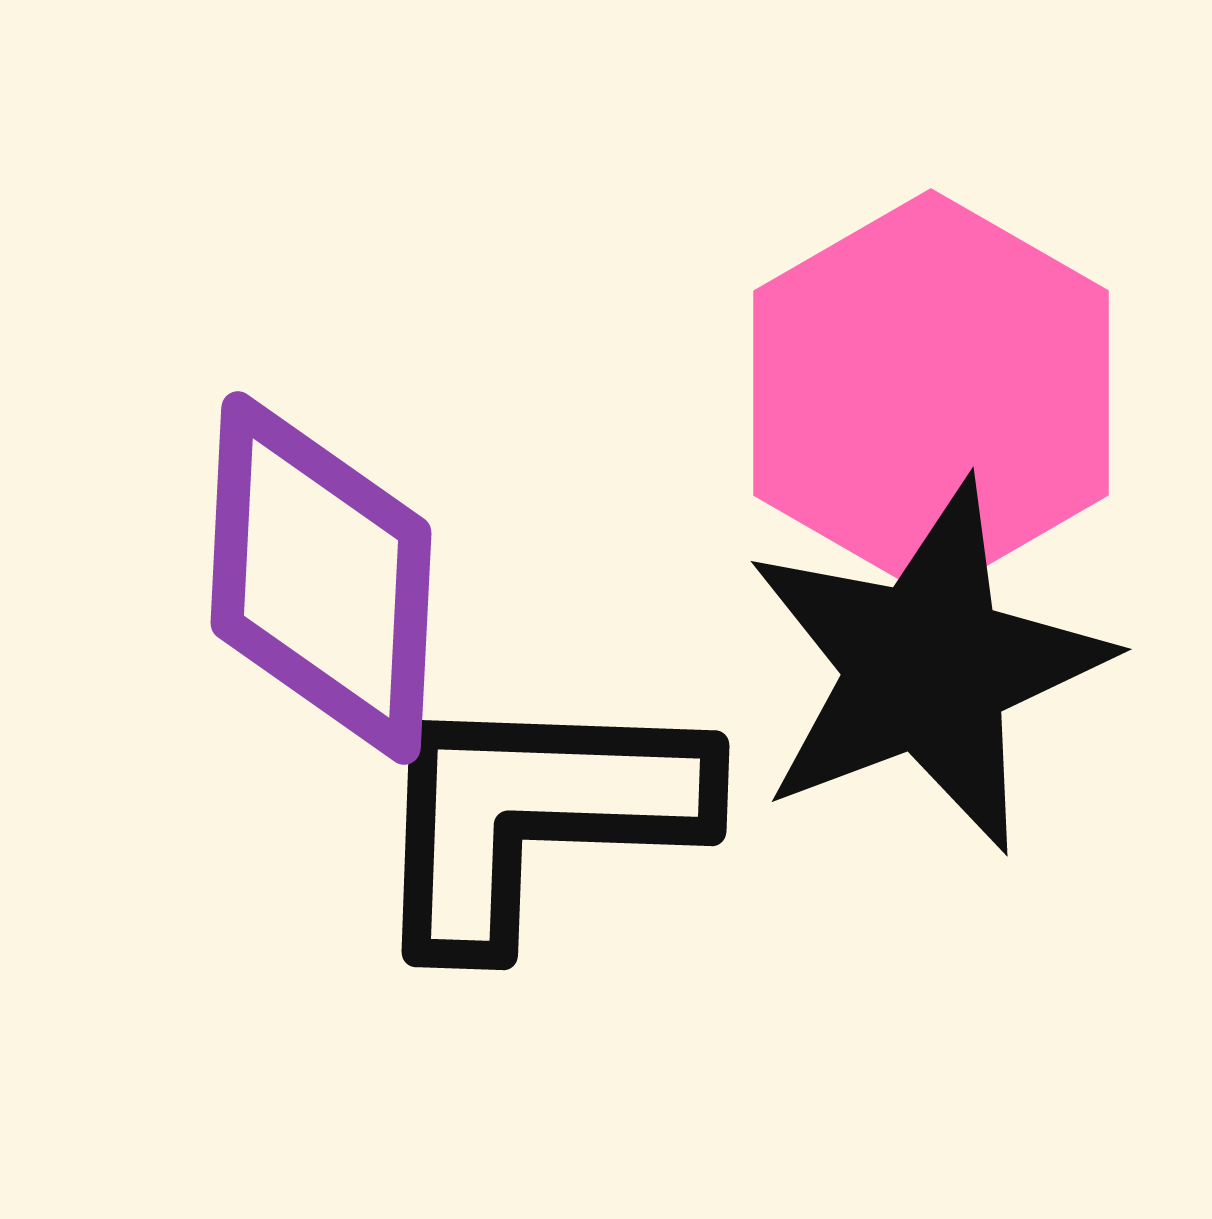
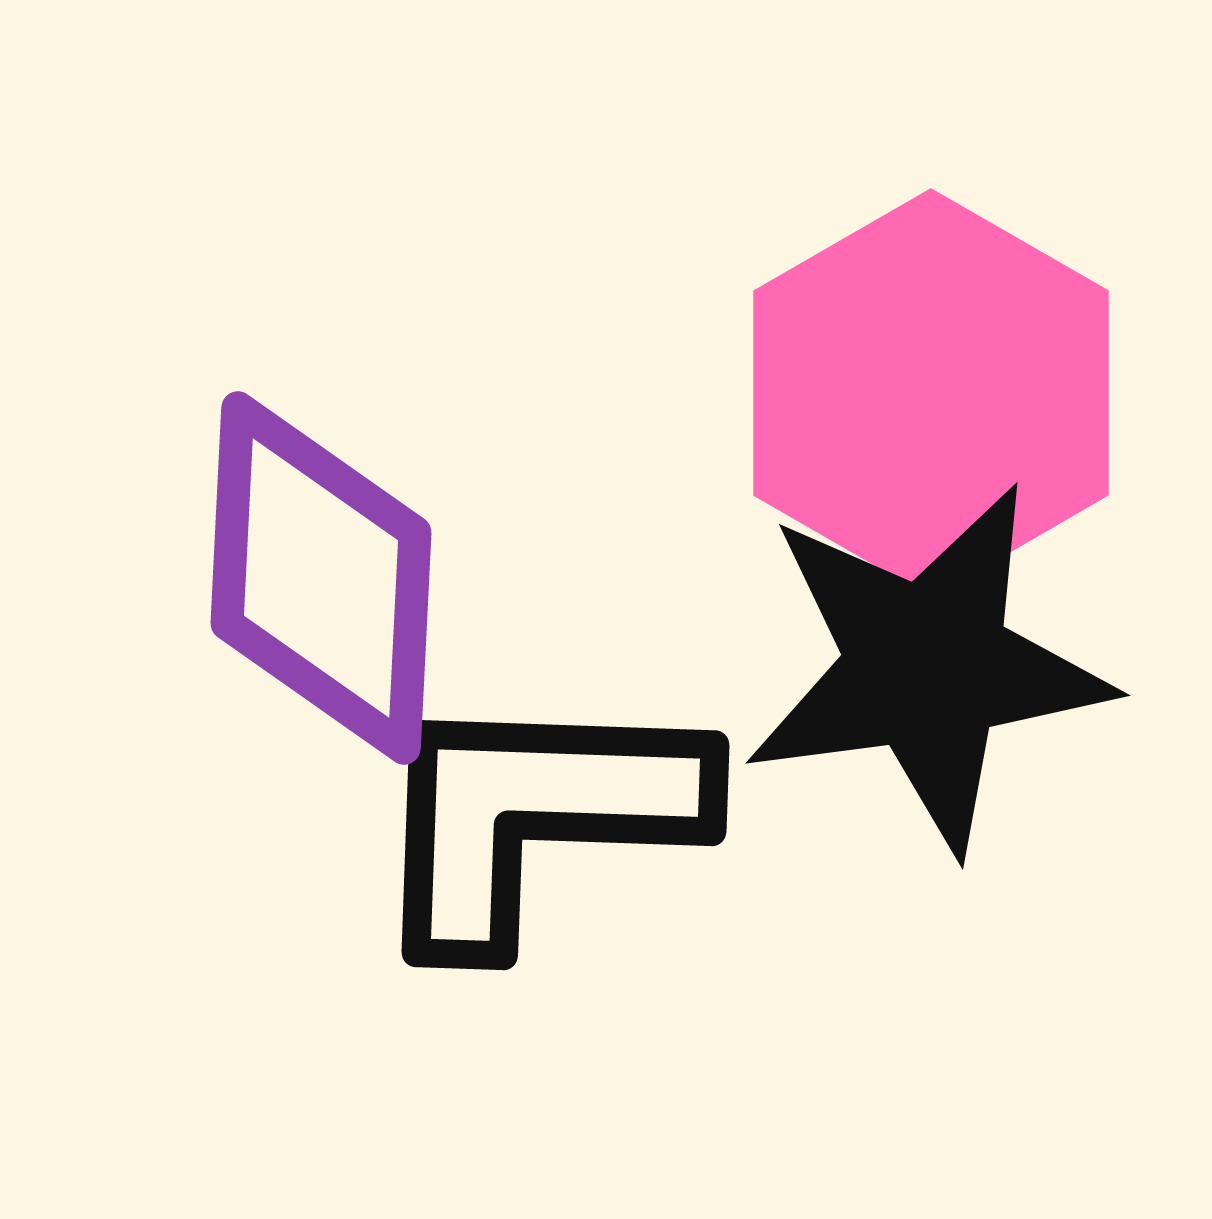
black star: rotated 13 degrees clockwise
